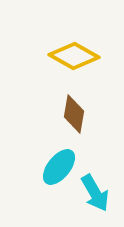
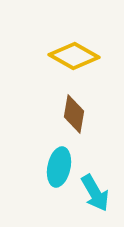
cyan ellipse: rotated 27 degrees counterclockwise
